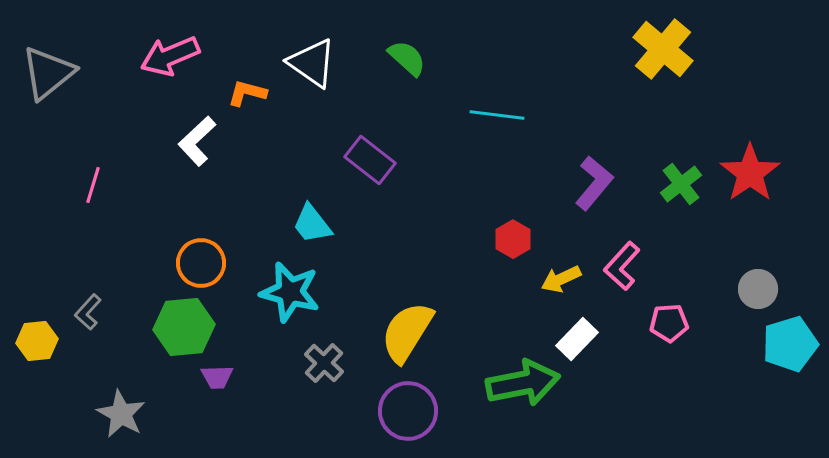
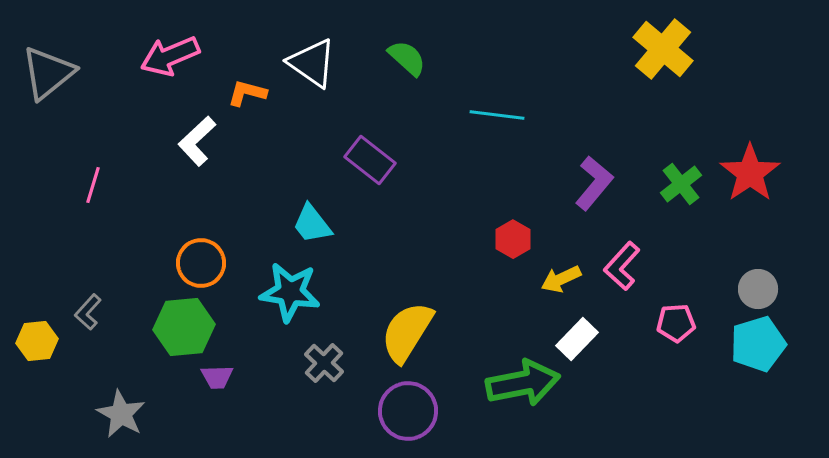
cyan star: rotated 6 degrees counterclockwise
pink pentagon: moved 7 px right
cyan pentagon: moved 32 px left
